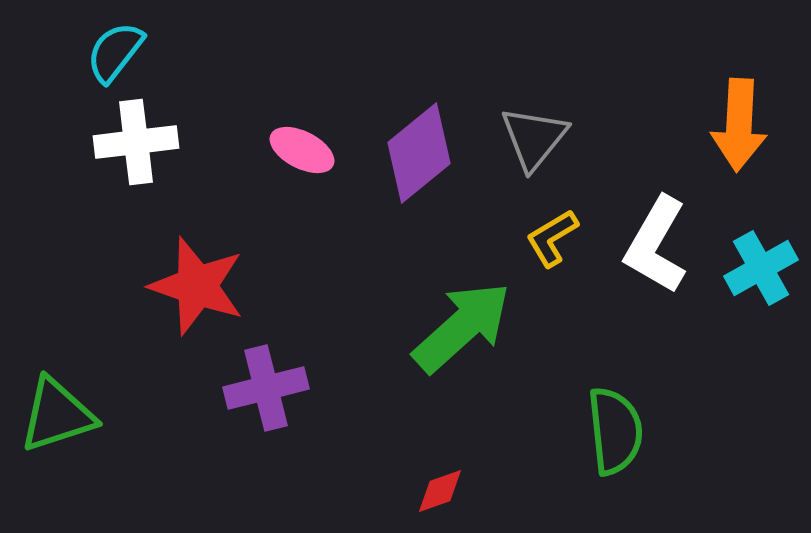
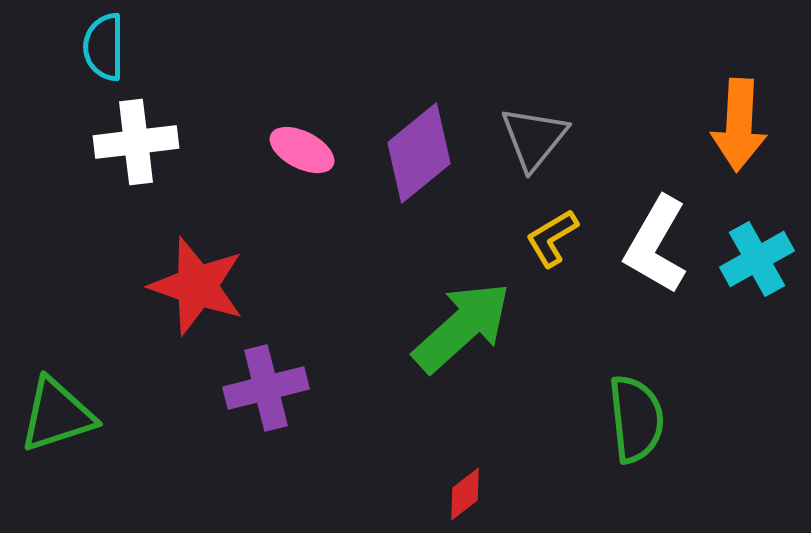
cyan semicircle: moved 11 px left, 5 px up; rotated 38 degrees counterclockwise
cyan cross: moved 4 px left, 9 px up
green semicircle: moved 21 px right, 12 px up
red diamond: moved 25 px right, 3 px down; rotated 18 degrees counterclockwise
